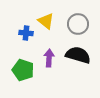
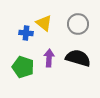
yellow triangle: moved 2 px left, 2 px down
black semicircle: moved 3 px down
green pentagon: moved 3 px up
